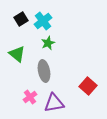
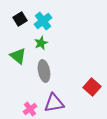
black square: moved 1 px left
green star: moved 7 px left
green triangle: moved 1 px right, 2 px down
red square: moved 4 px right, 1 px down
pink cross: moved 12 px down
